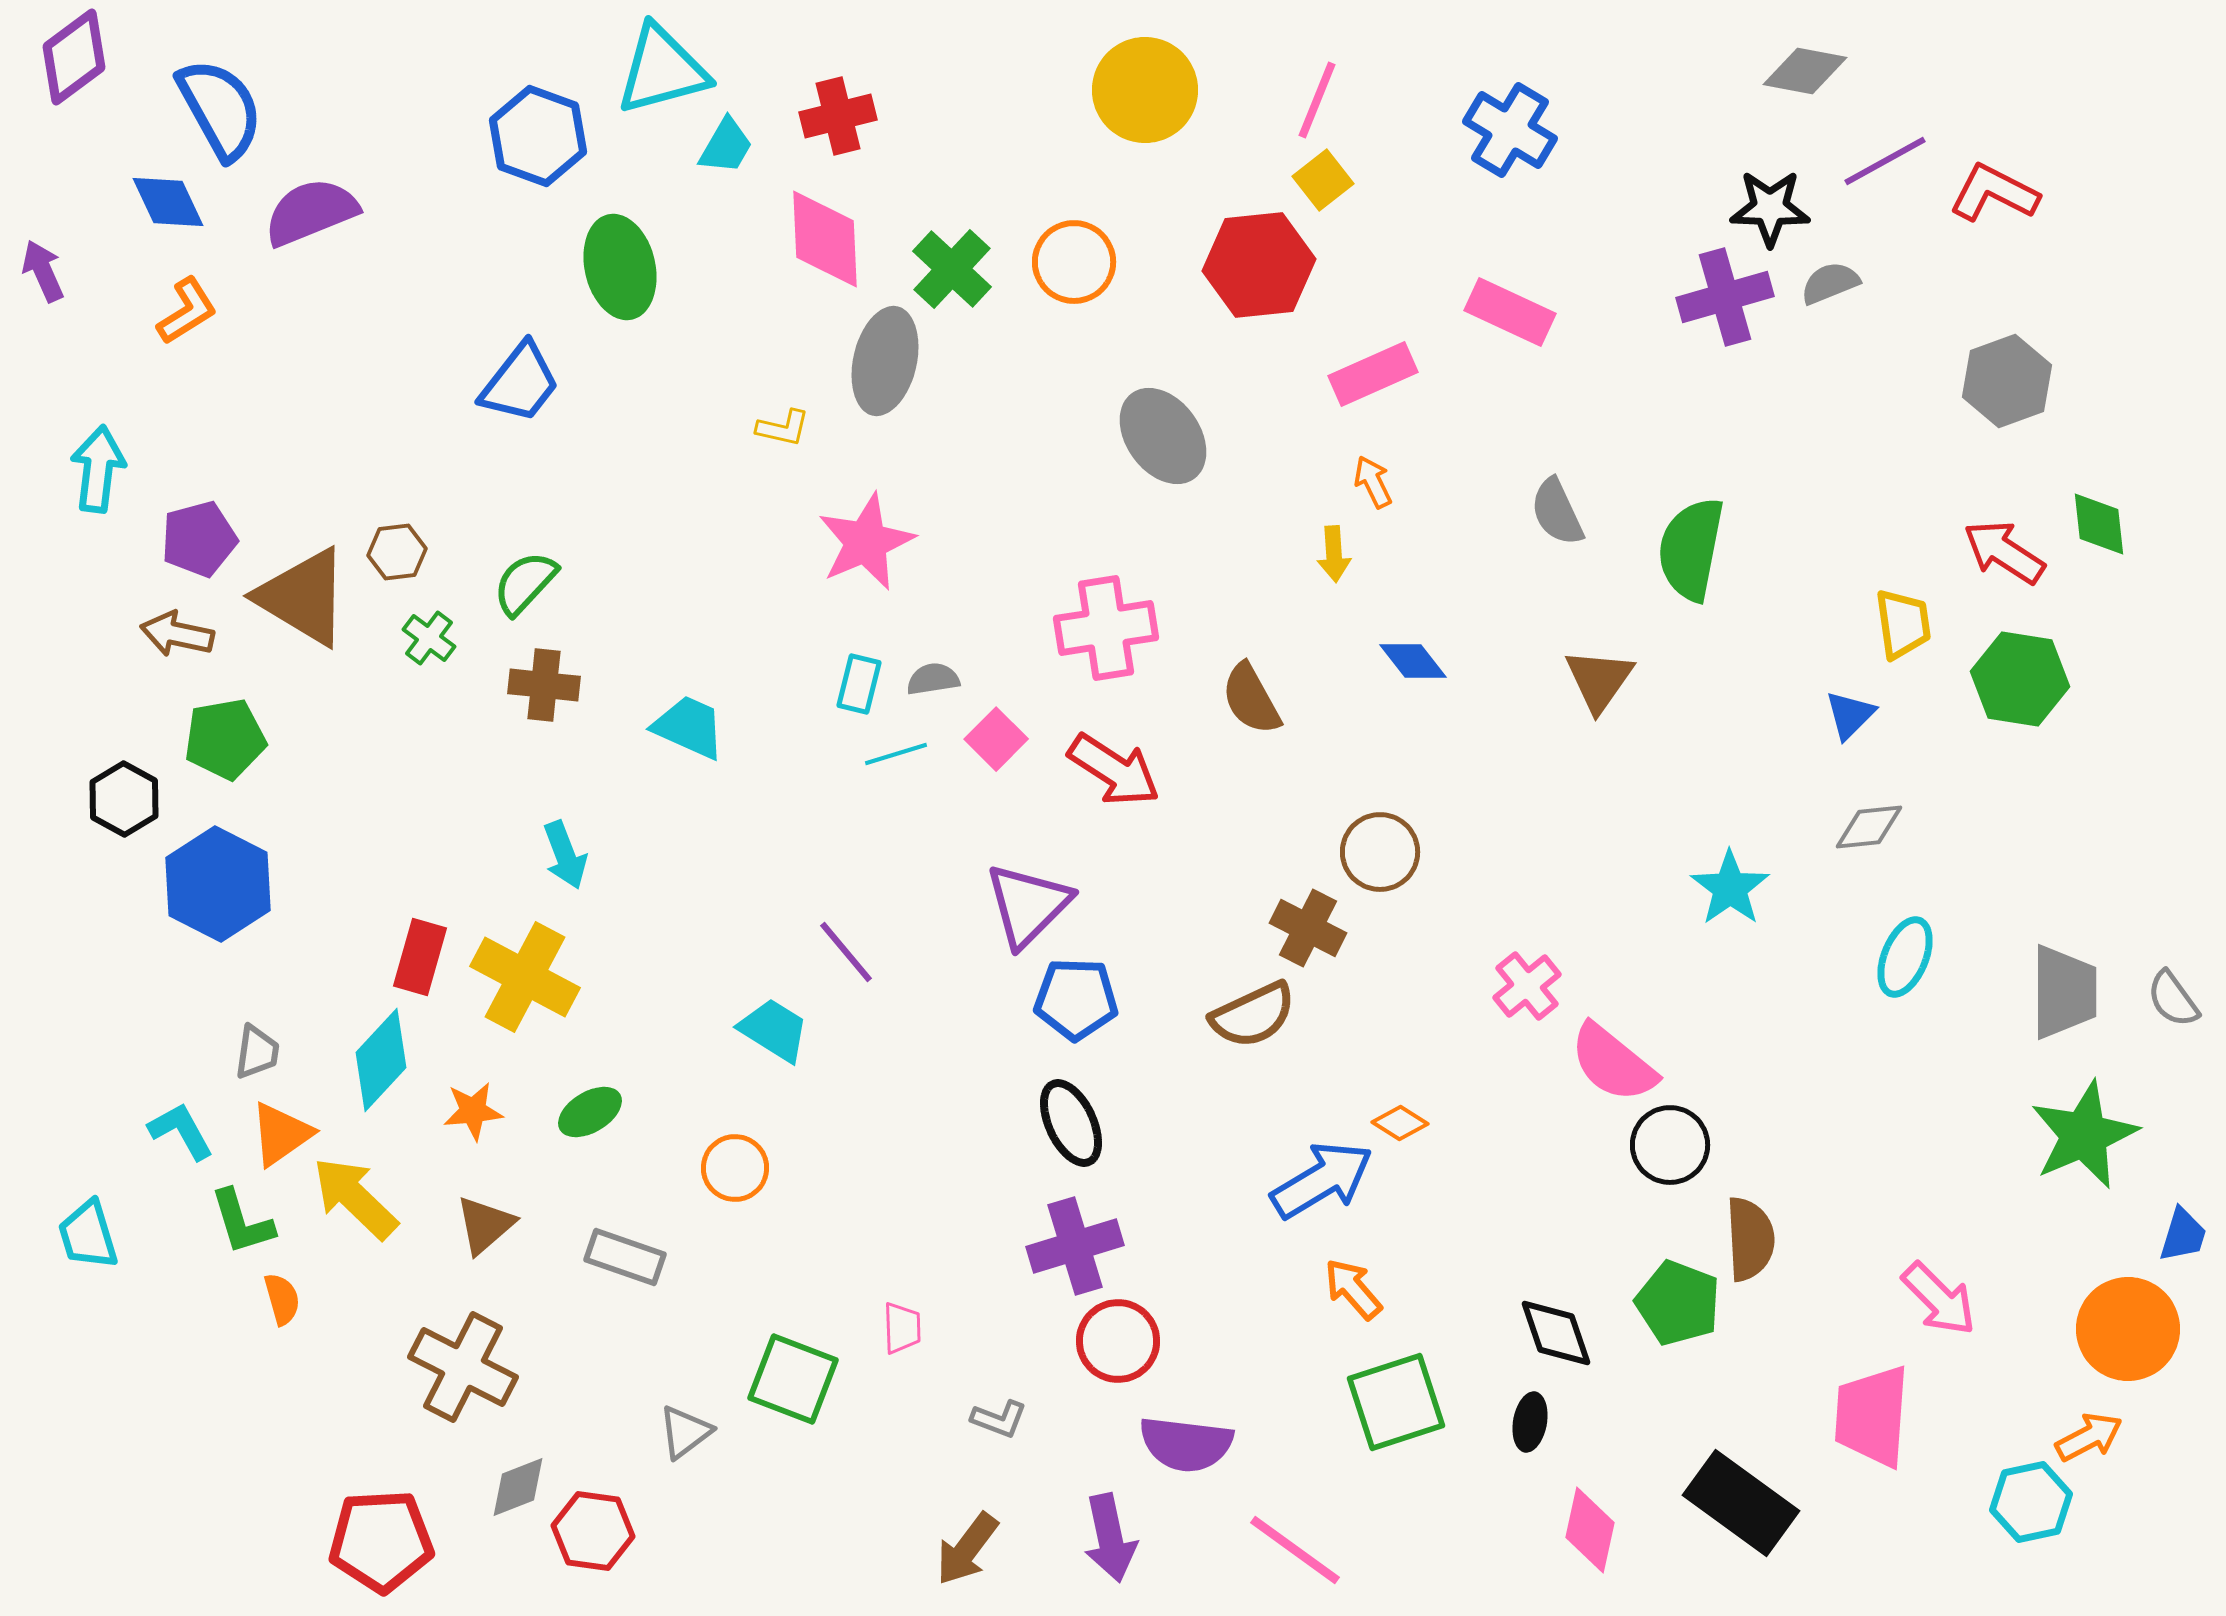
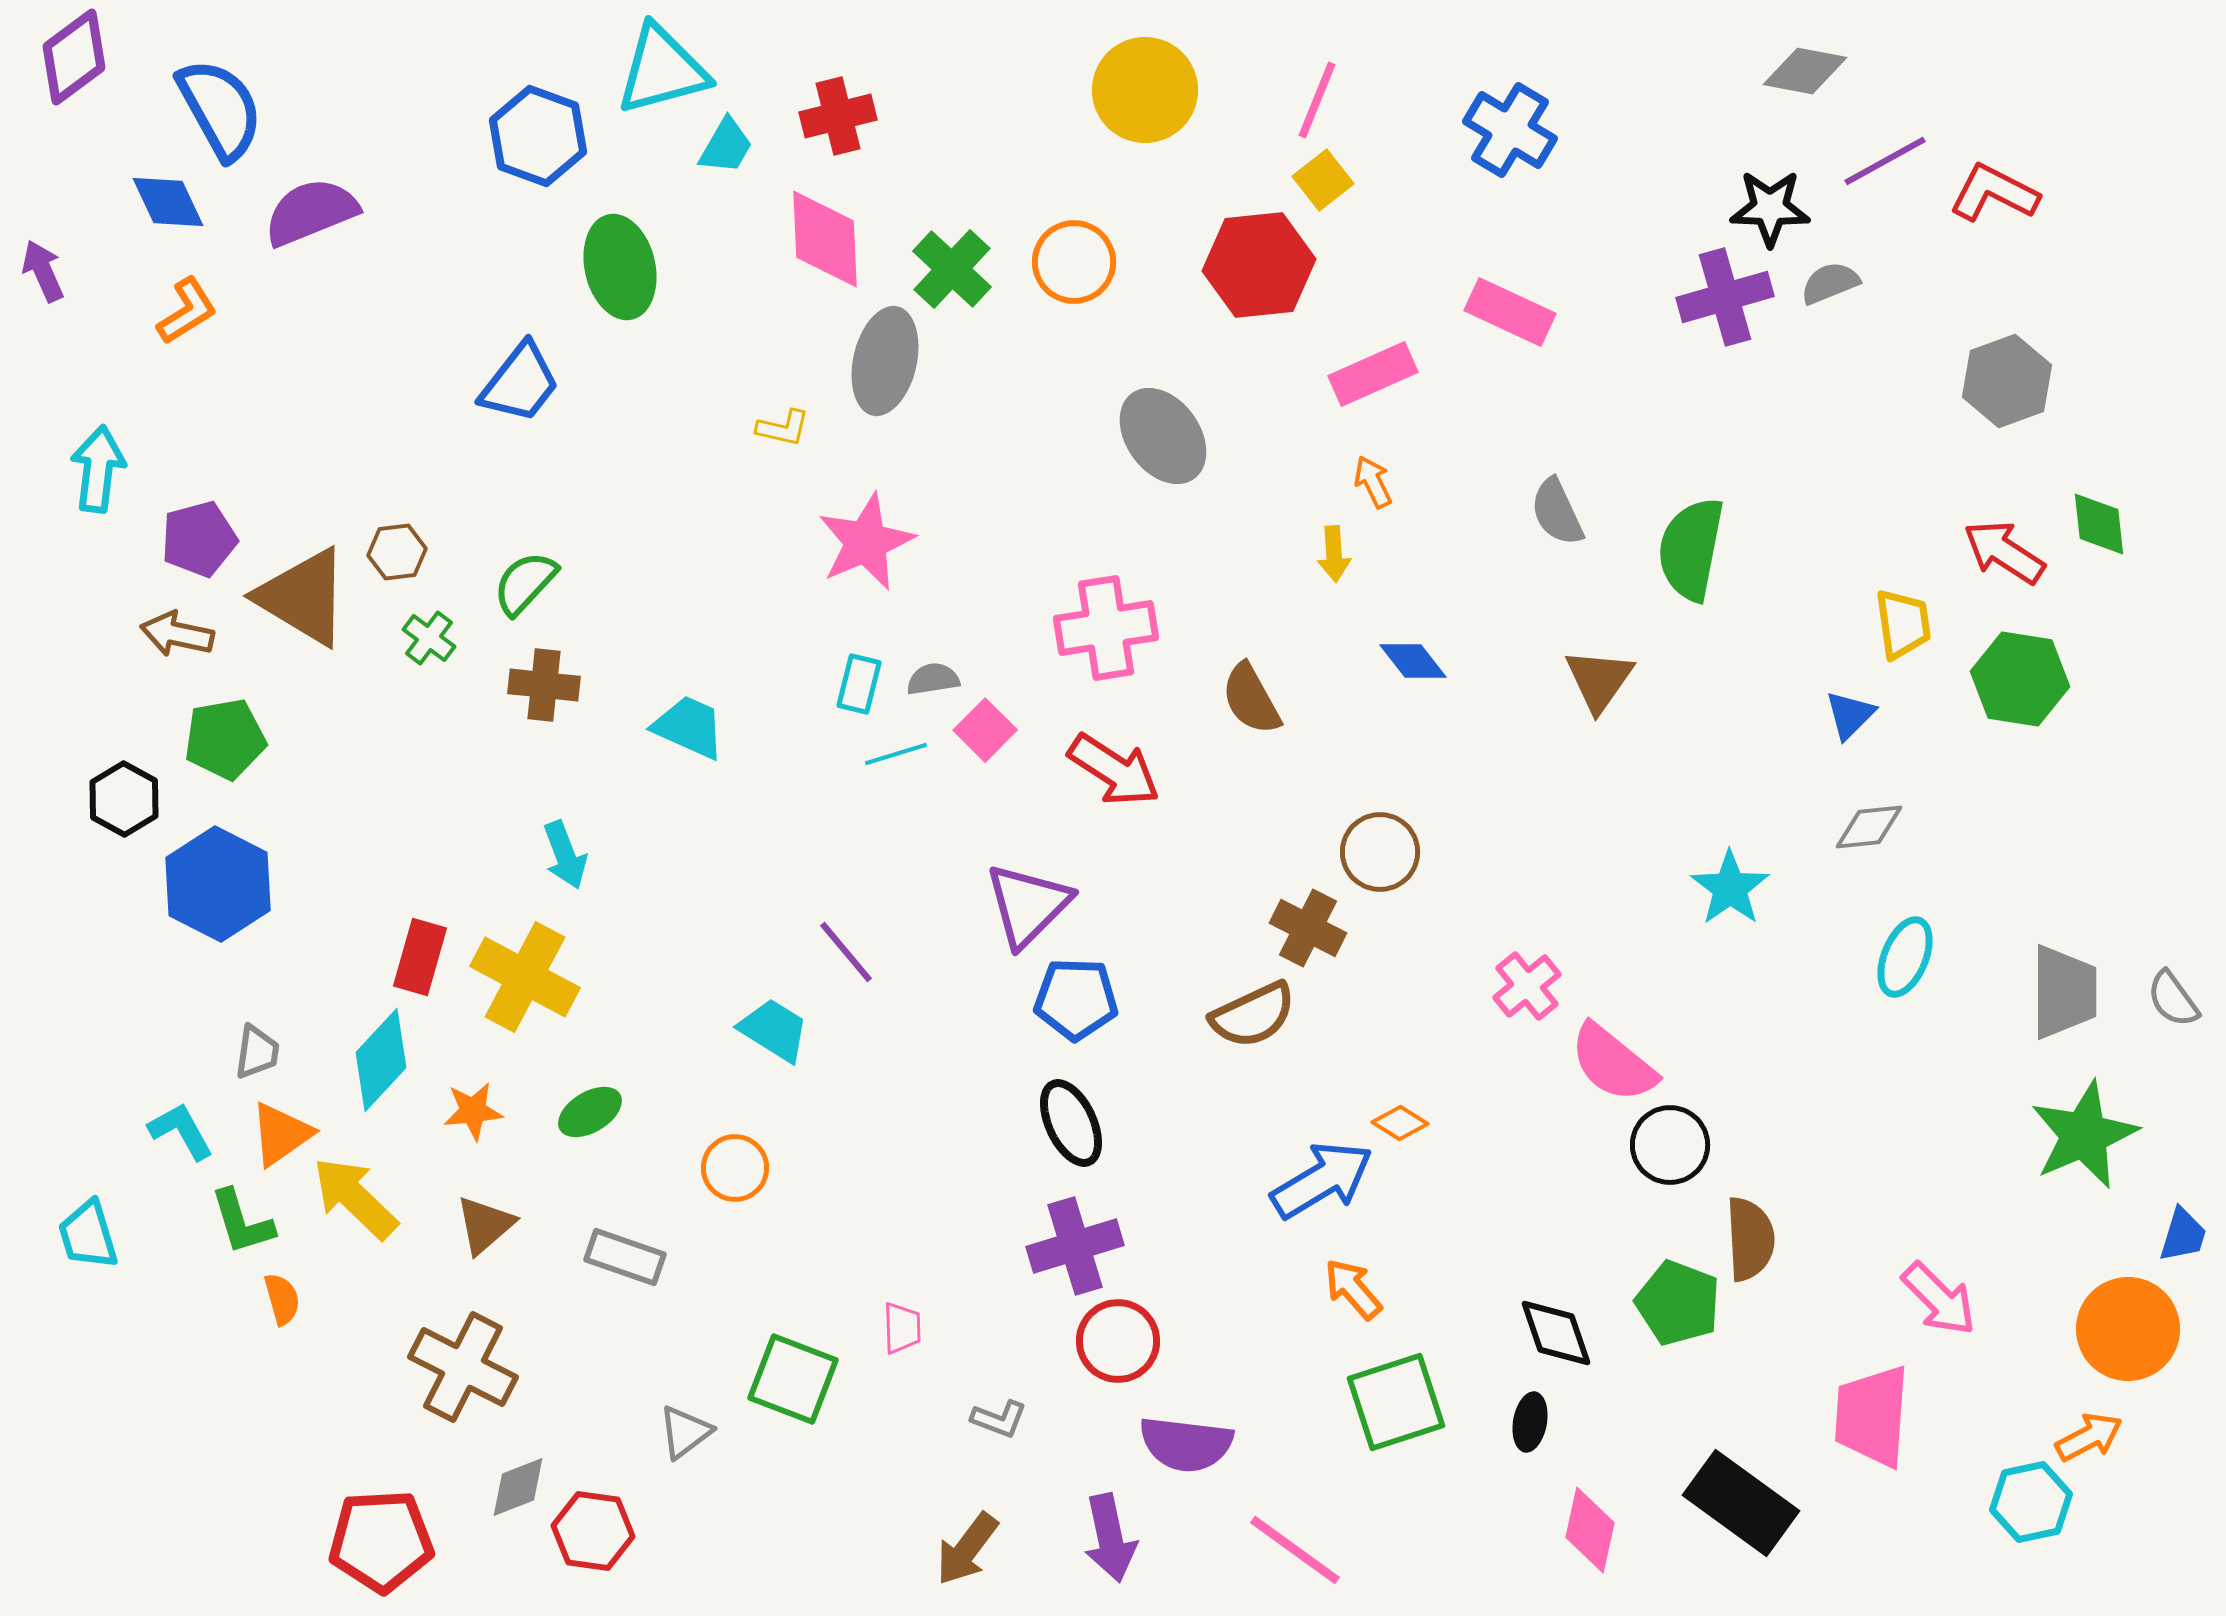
pink square at (996, 739): moved 11 px left, 9 px up
